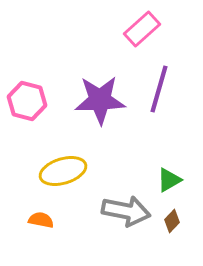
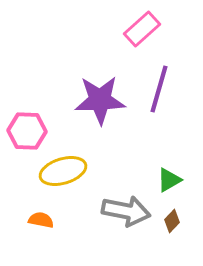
pink hexagon: moved 30 px down; rotated 12 degrees counterclockwise
